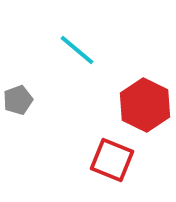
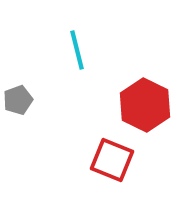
cyan line: rotated 36 degrees clockwise
